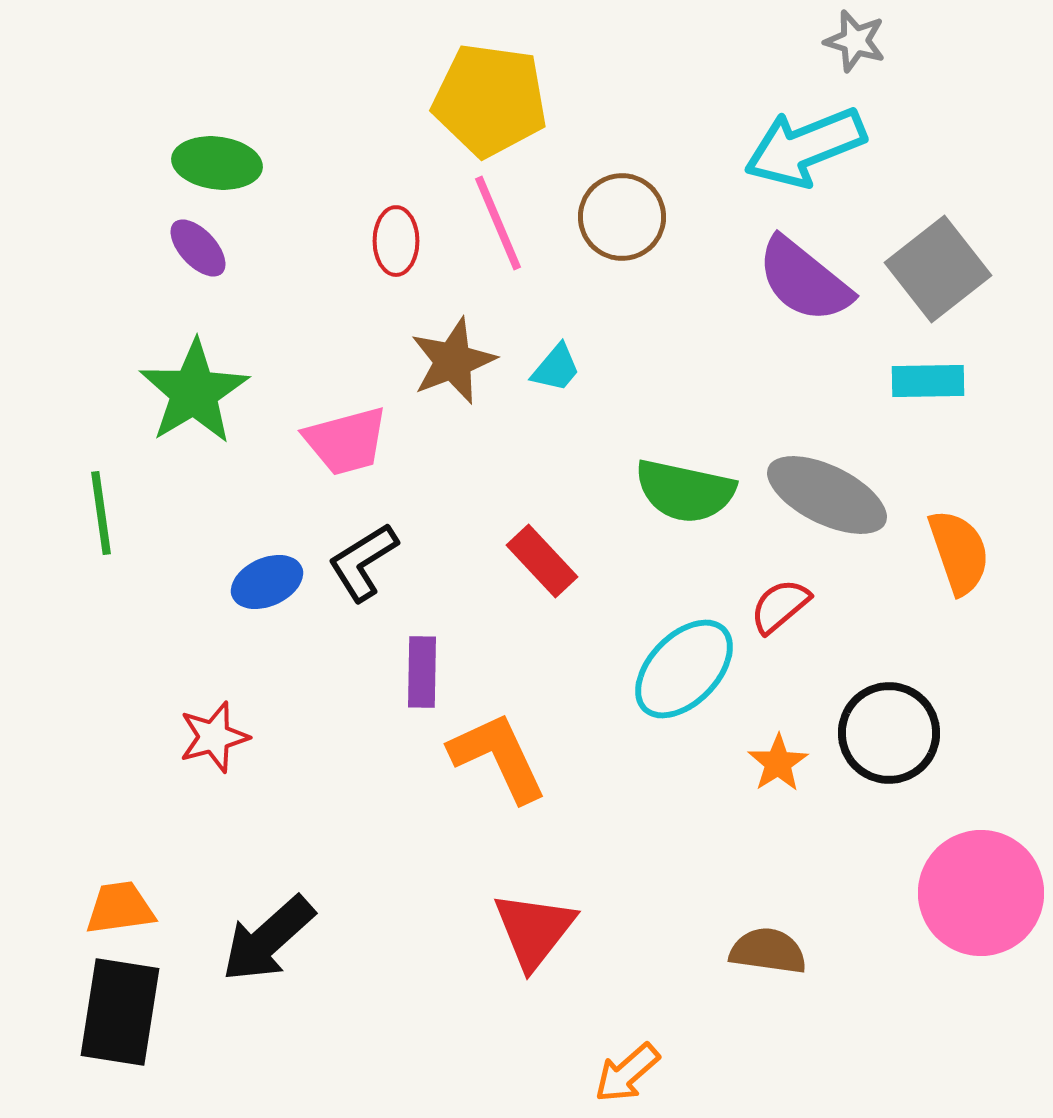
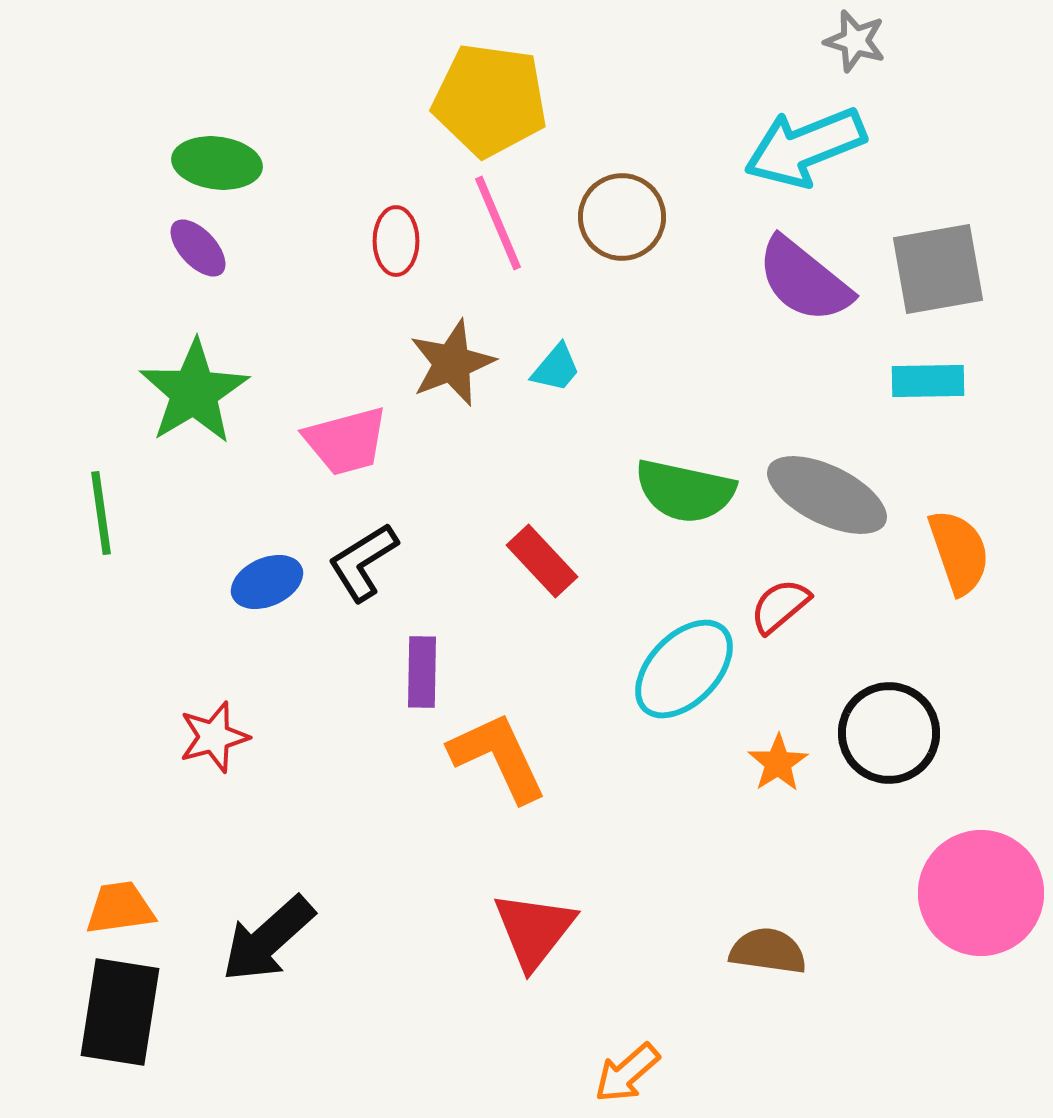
gray square: rotated 28 degrees clockwise
brown star: moved 1 px left, 2 px down
